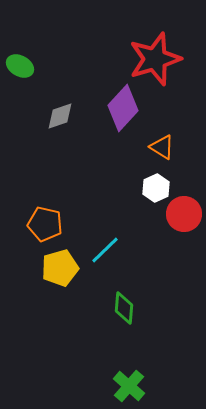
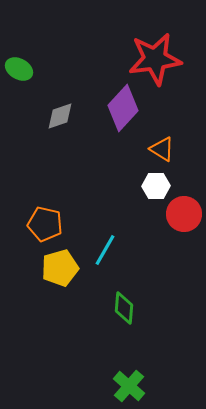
red star: rotated 10 degrees clockwise
green ellipse: moved 1 px left, 3 px down
orange triangle: moved 2 px down
white hexagon: moved 2 px up; rotated 24 degrees clockwise
cyan line: rotated 16 degrees counterclockwise
